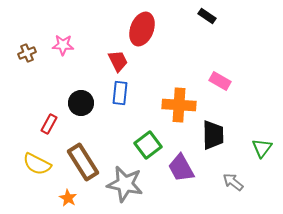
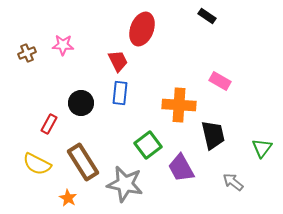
black trapezoid: rotated 12 degrees counterclockwise
